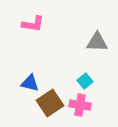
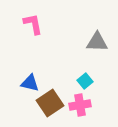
pink L-shape: rotated 110 degrees counterclockwise
pink cross: rotated 20 degrees counterclockwise
